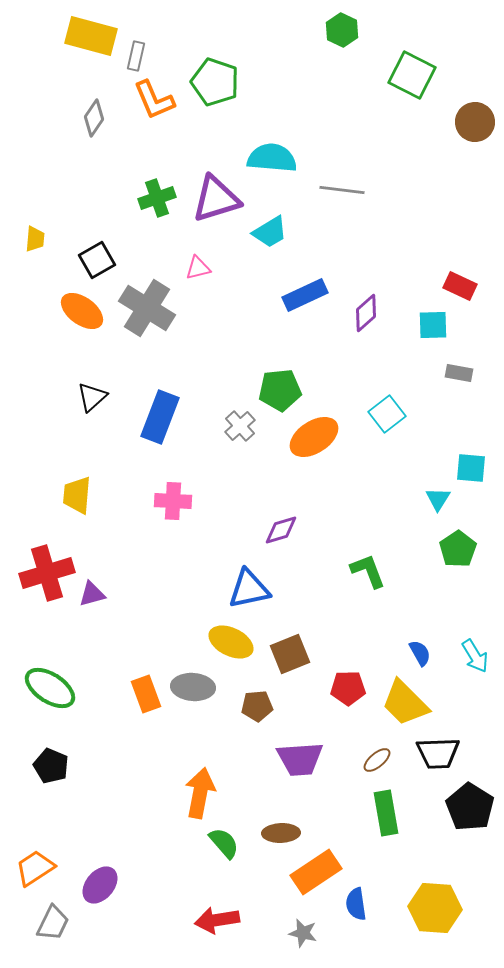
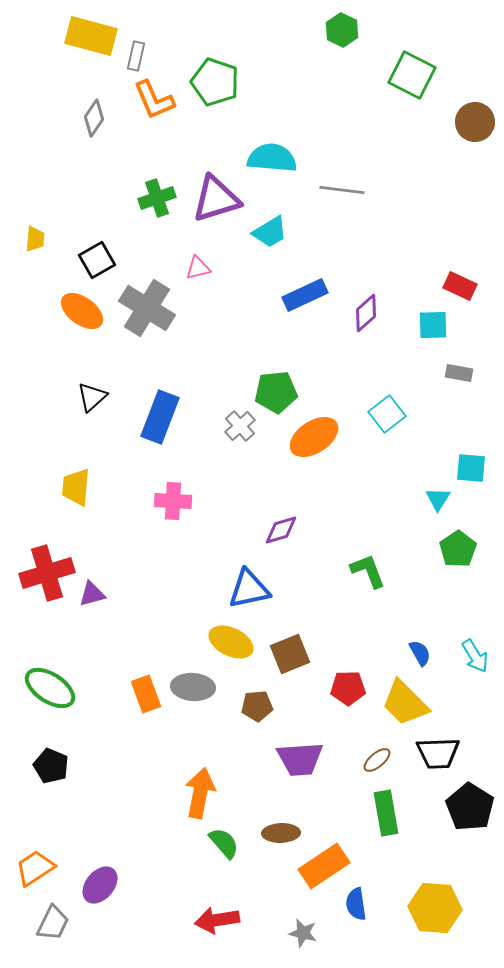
green pentagon at (280, 390): moved 4 px left, 2 px down
yellow trapezoid at (77, 495): moved 1 px left, 8 px up
orange rectangle at (316, 872): moved 8 px right, 6 px up
